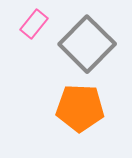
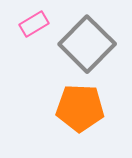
pink rectangle: rotated 20 degrees clockwise
